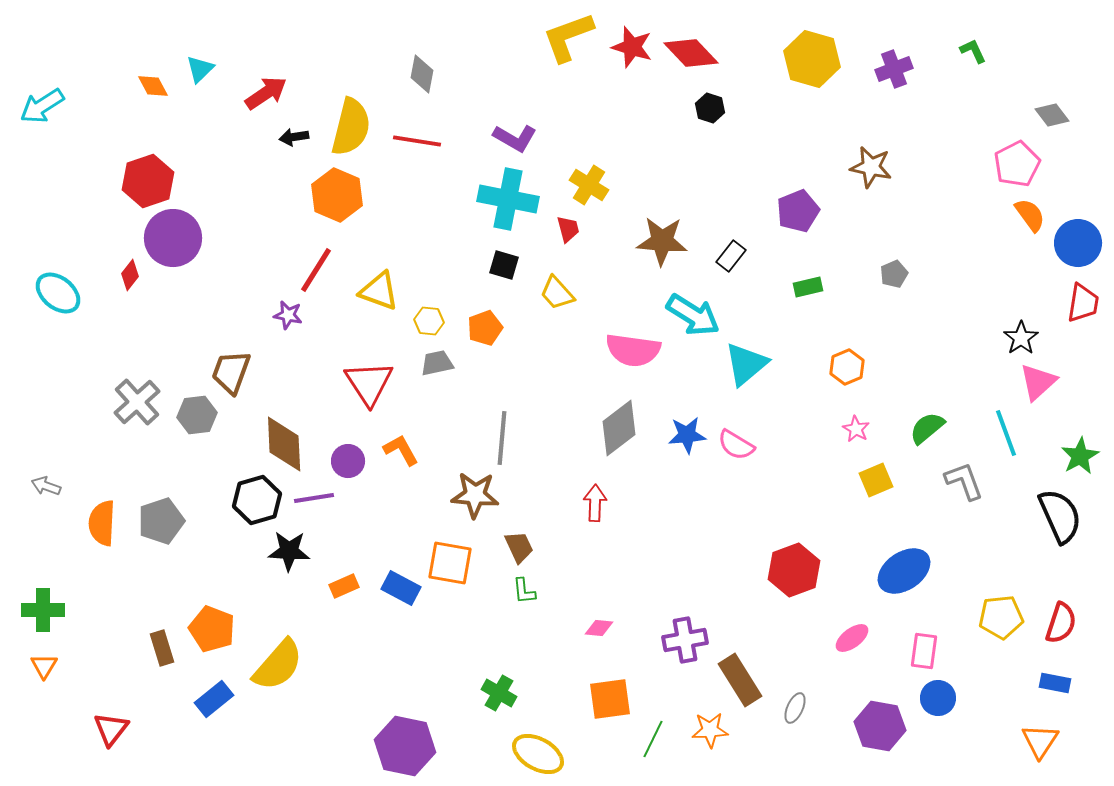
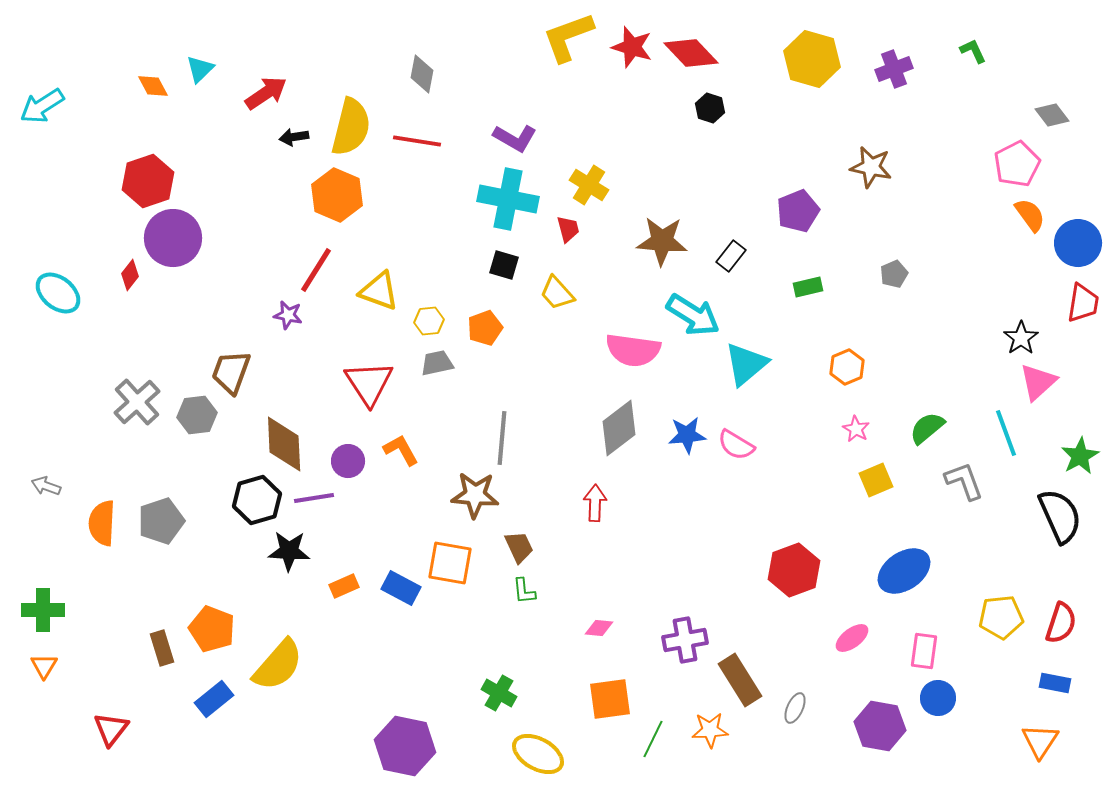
yellow hexagon at (429, 321): rotated 12 degrees counterclockwise
